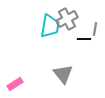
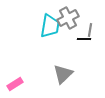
gray cross: moved 1 px right, 1 px up
gray line: moved 5 px left, 1 px down
gray triangle: rotated 25 degrees clockwise
